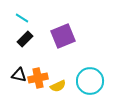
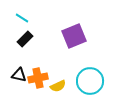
purple square: moved 11 px right
